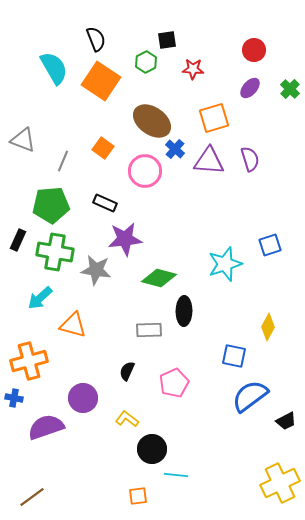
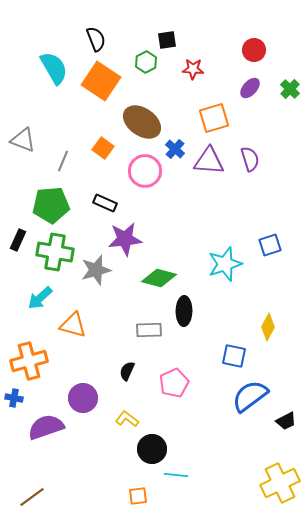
brown ellipse at (152, 121): moved 10 px left, 1 px down
gray star at (96, 270): rotated 24 degrees counterclockwise
